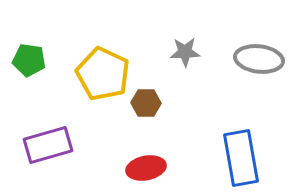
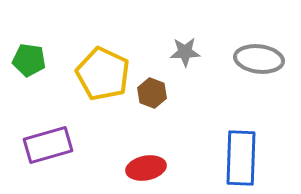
brown hexagon: moved 6 px right, 10 px up; rotated 20 degrees clockwise
blue rectangle: rotated 12 degrees clockwise
